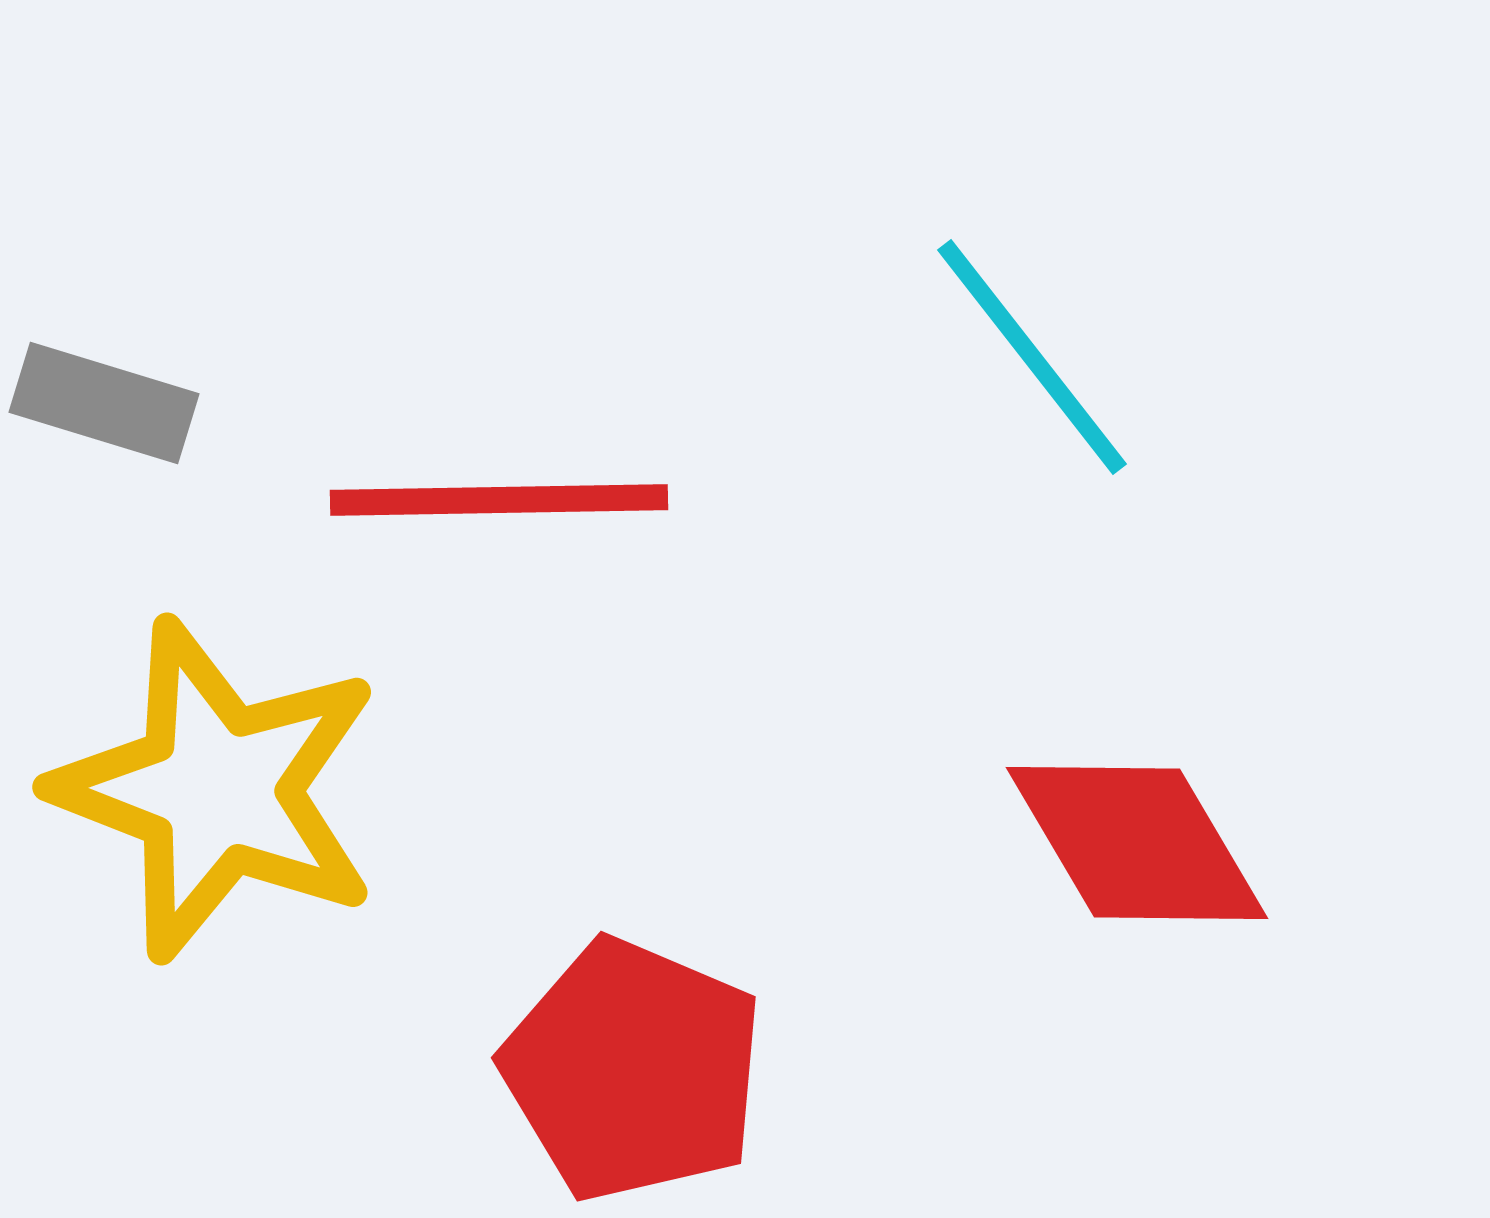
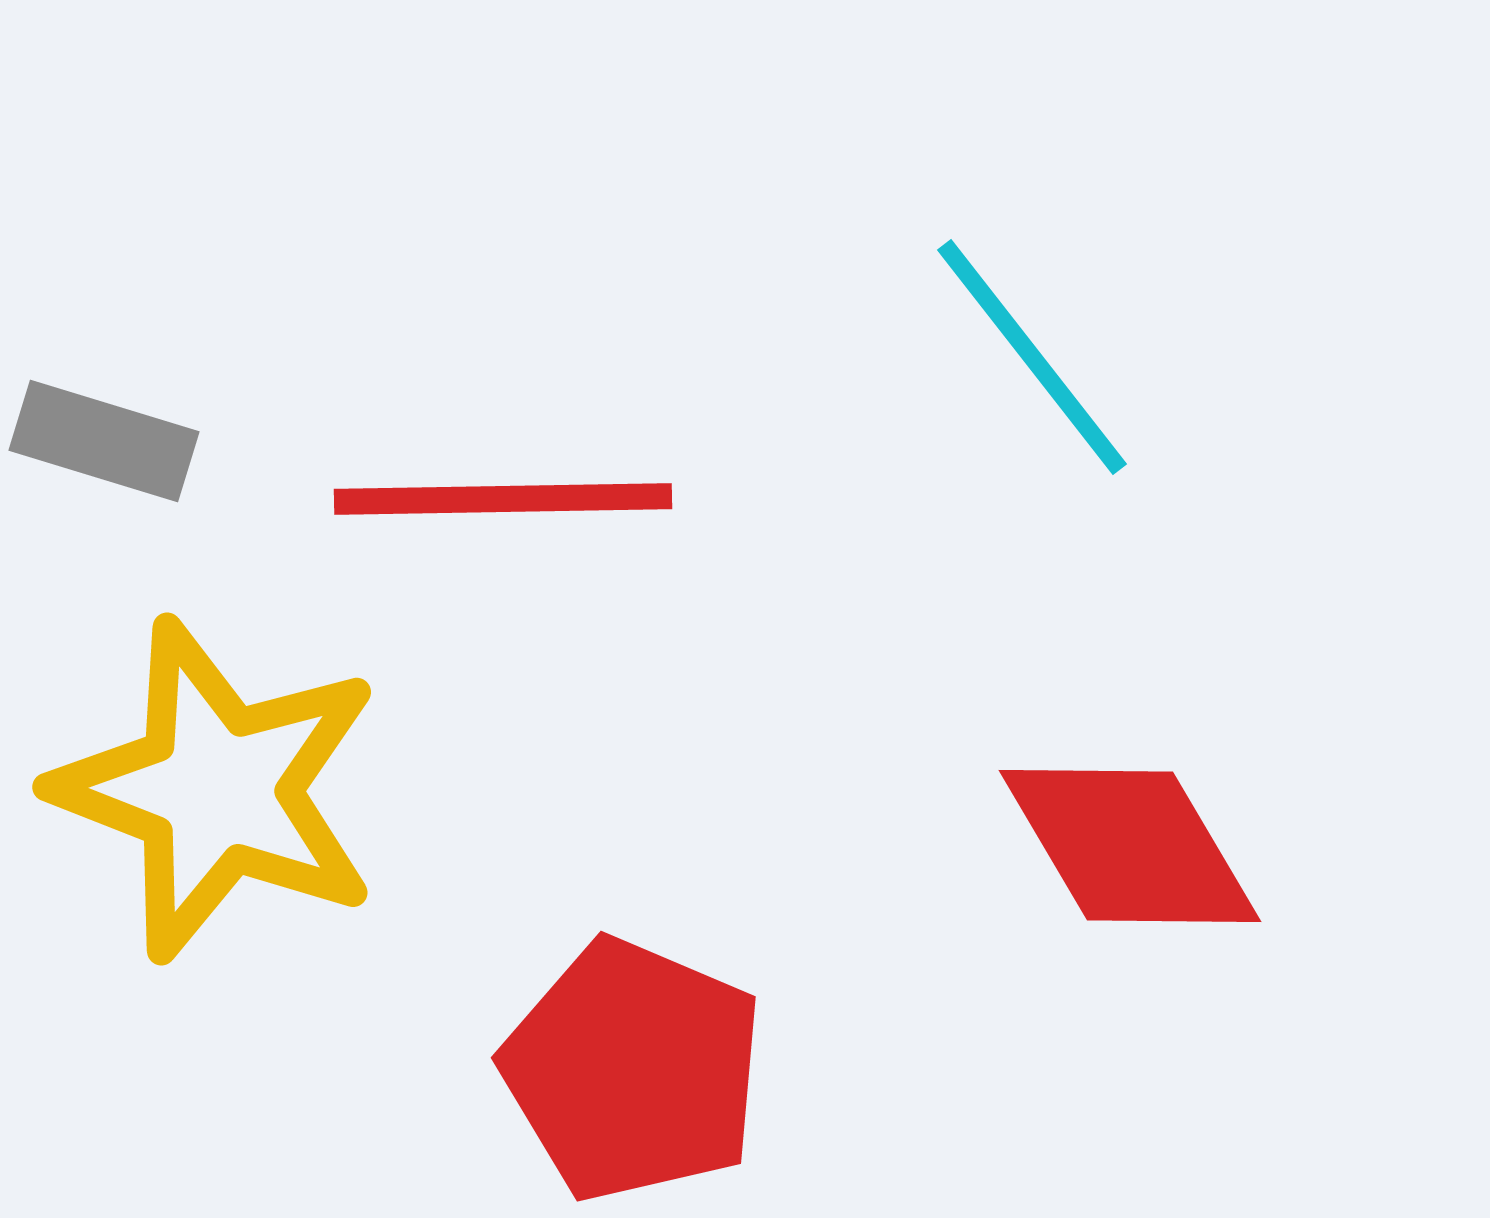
gray rectangle: moved 38 px down
red line: moved 4 px right, 1 px up
red diamond: moved 7 px left, 3 px down
